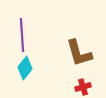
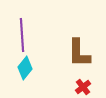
brown L-shape: rotated 16 degrees clockwise
red cross: rotated 21 degrees counterclockwise
